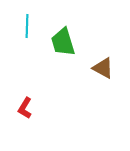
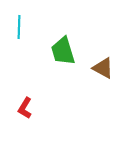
cyan line: moved 8 px left, 1 px down
green trapezoid: moved 9 px down
